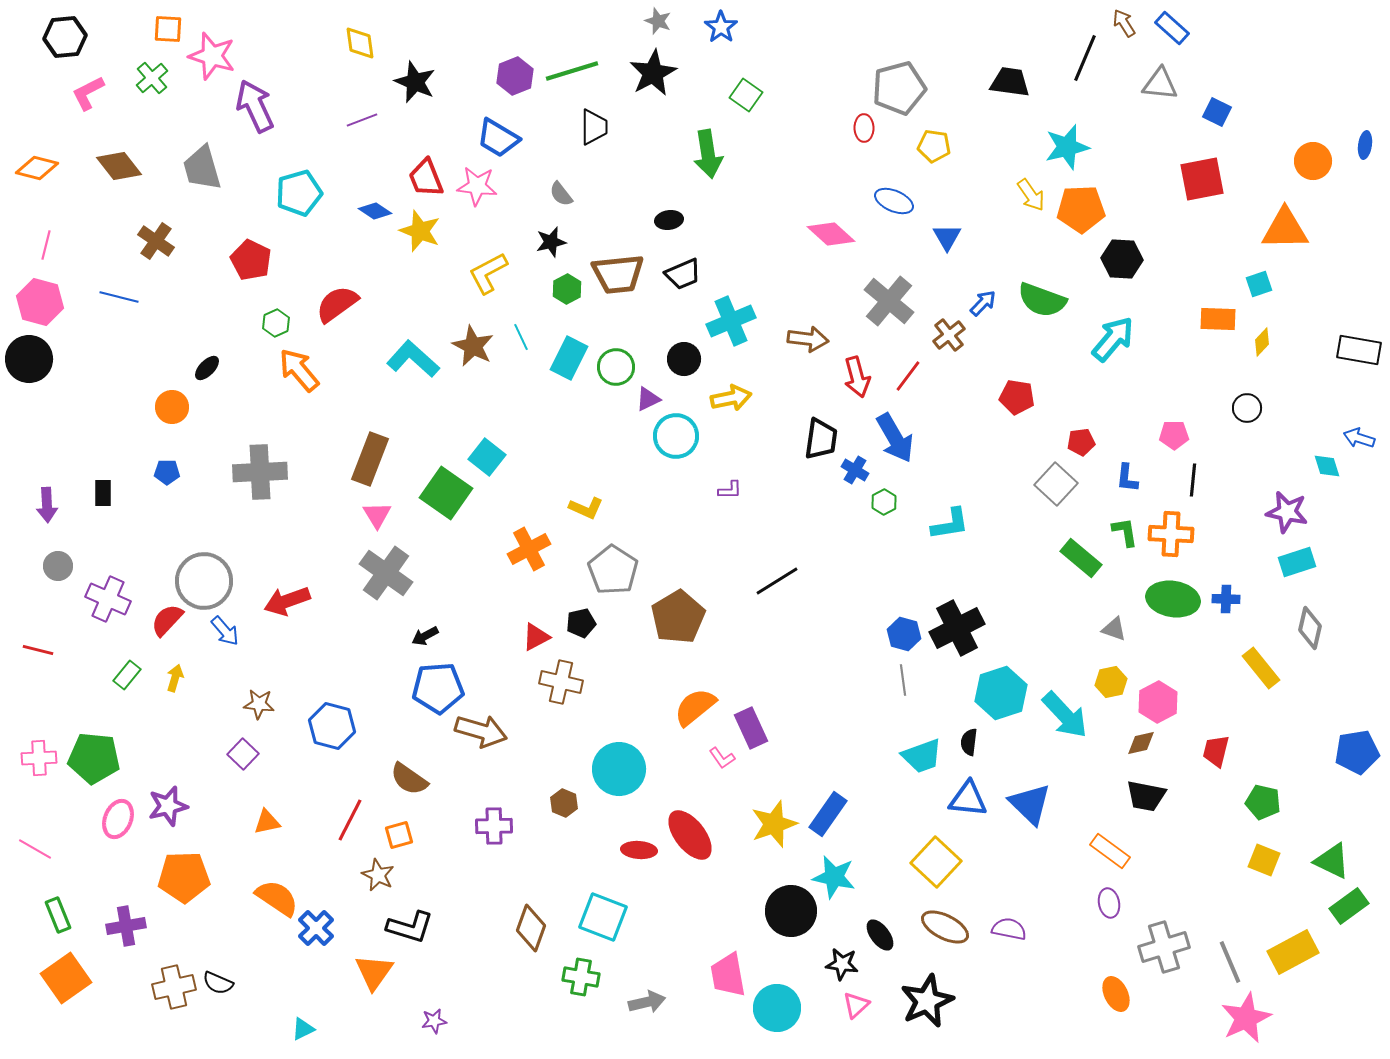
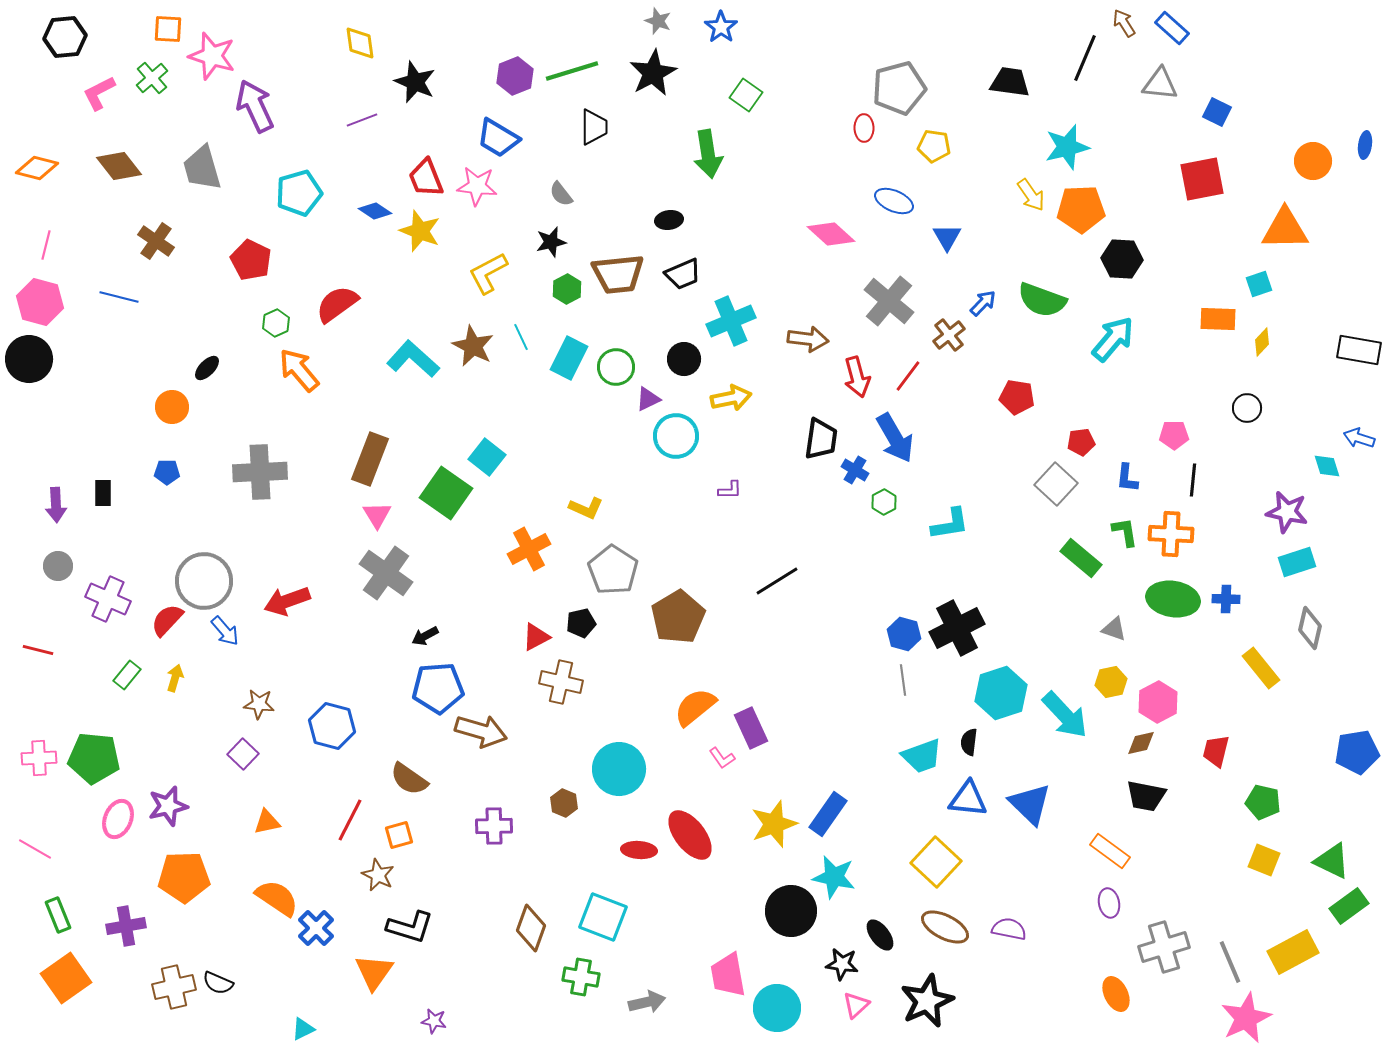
pink L-shape at (88, 93): moved 11 px right
purple arrow at (47, 505): moved 9 px right
purple star at (434, 1021): rotated 20 degrees clockwise
